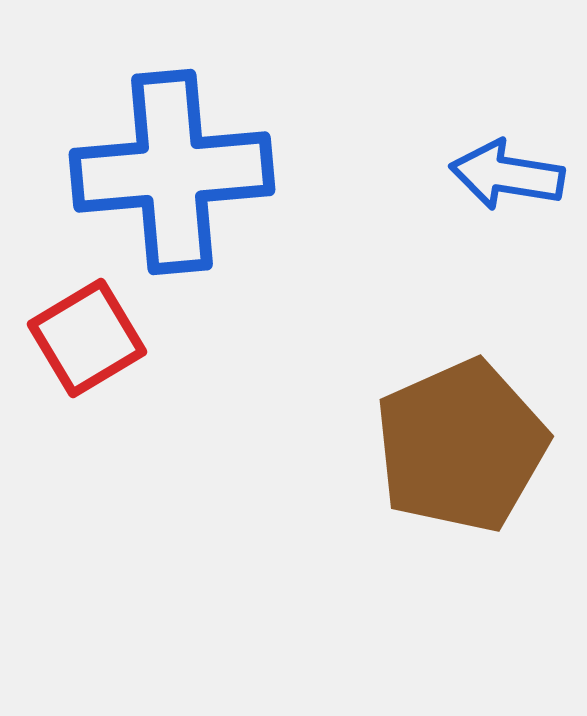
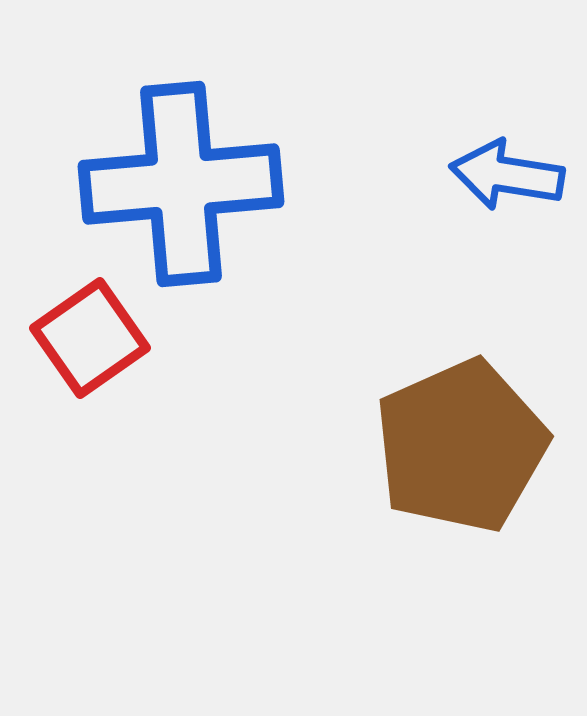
blue cross: moved 9 px right, 12 px down
red square: moved 3 px right; rotated 4 degrees counterclockwise
